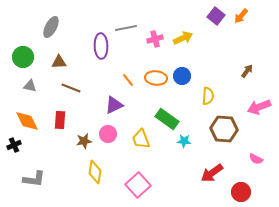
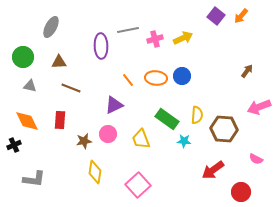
gray line: moved 2 px right, 2 px down
yellow semicircle: moved 11 px left, 19 px down
red arrow: moved 1 px right, 3 px up
